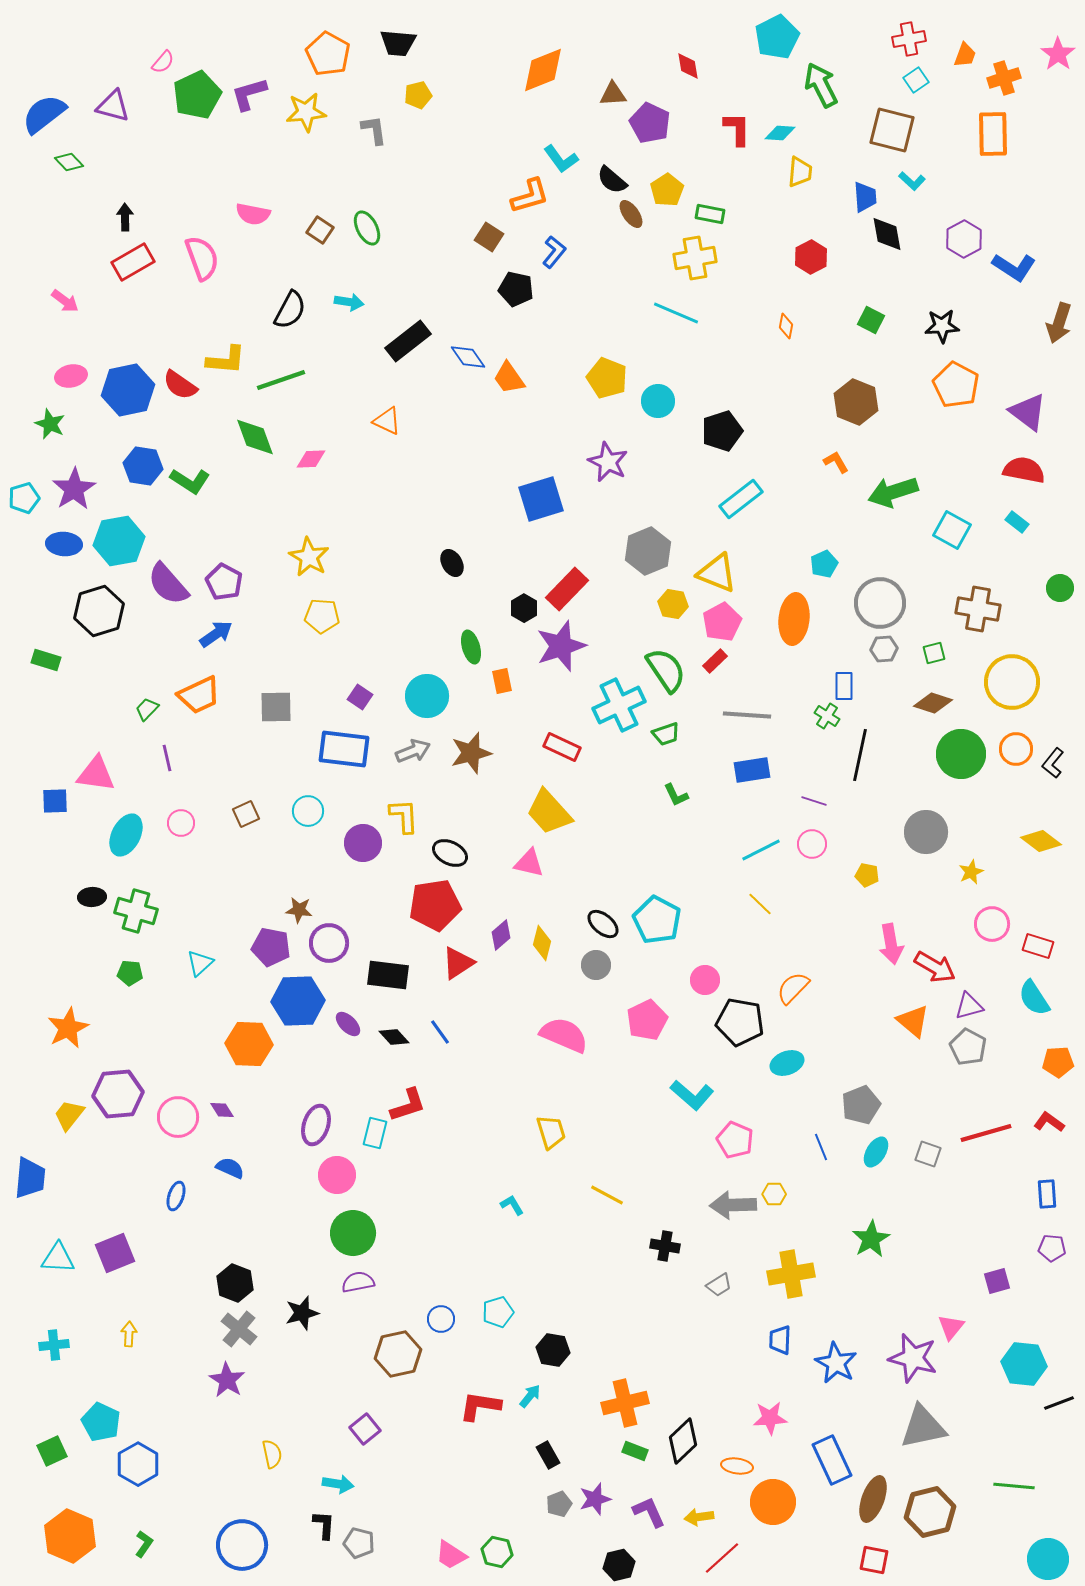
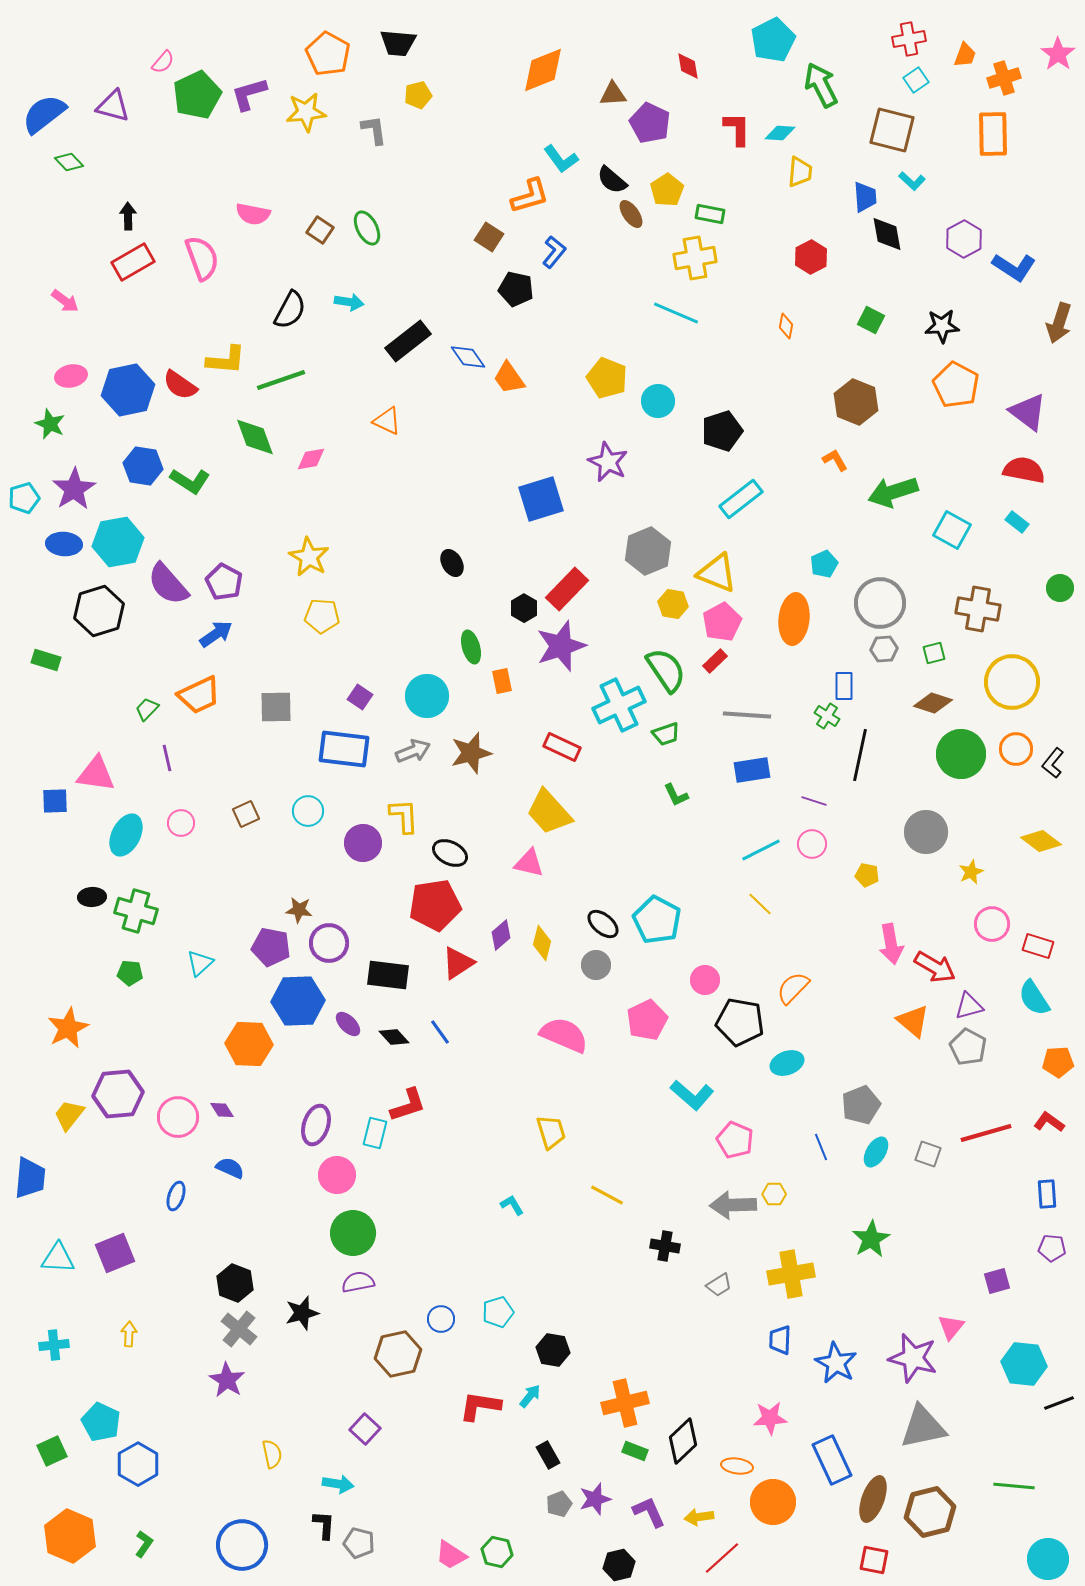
cyan pentagon at (777, 37): moved 4 px left, 3 px down
black arrow at (125, 217): moved 3 px right, 1 px up
pink diamond at (311, 459): rotated 8 degrees counterclockwise
orange L-shape at (836, 462): moved 1 px left, 2 px up
cyan hexagon at (119, 541): moved 1 px left, 1 px down
purple square at (365, 1429): rotated 8 degrees counterclockwise
